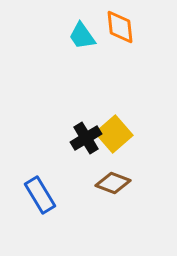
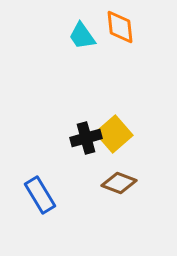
black cross: rotated 16 degrees clockwise
brown diamond: moved 6 px right
